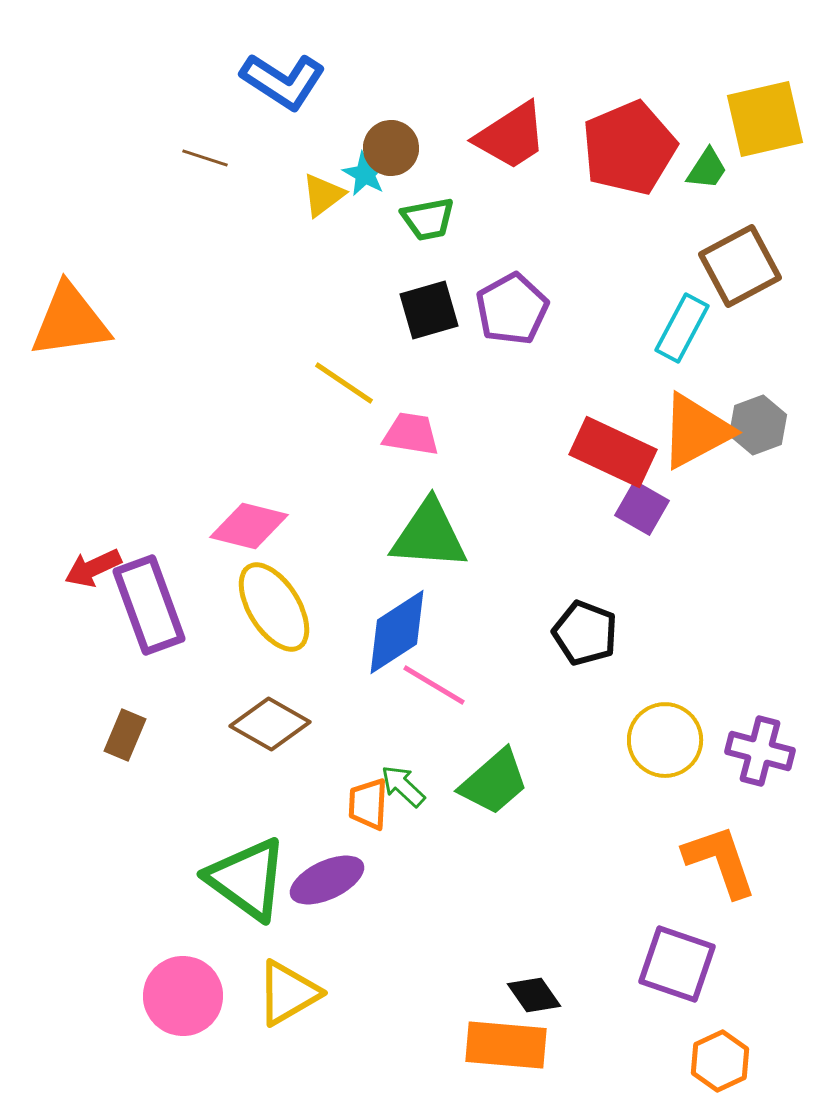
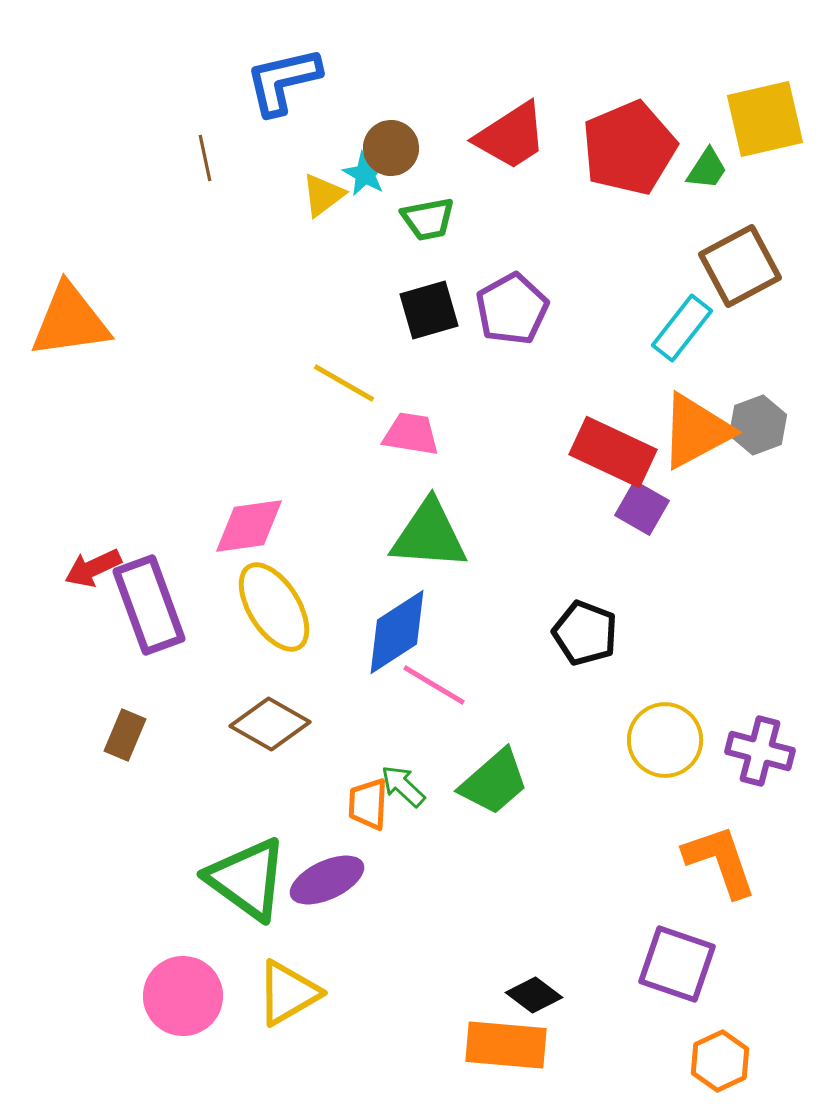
blue L-shape at (283, 81): rotated 134 degrees clockwise
brown line at (205, 158): rotated 60 degrees clockwise
cyan rectangle at (682, 328): rotated 10 degrees clockwise
yellow line at (344, 383): rotated 4 degrees counterclockwise
pink diamond at (249, 526): rotated 22 degrees counterclockwise
black diamond at (534, 995): rotated 18 degrees counterclockwise
